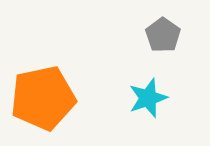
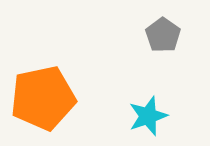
cyan star: moved 18 px down
